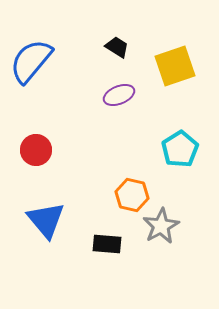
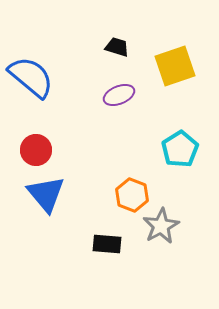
black trapezoid: rotated 15 degrees counterclockwise
blue semicircle: moved 16 px down; rotated 90 degrees clockwise
orange hexagon: rotated 8 degrees clockwise
blue triangle: moved 26 px up
